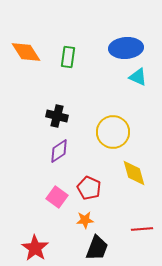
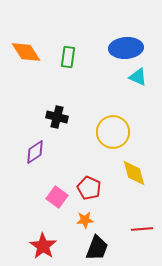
black cross: moved 1 px down
purple diamond: moved 24 px left, 1 px down
red star: moved 8 px right, 2 px up
